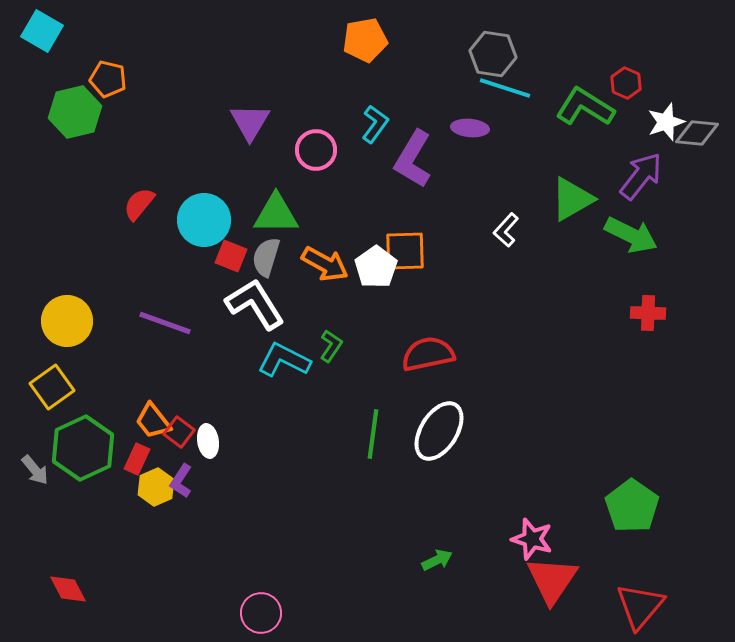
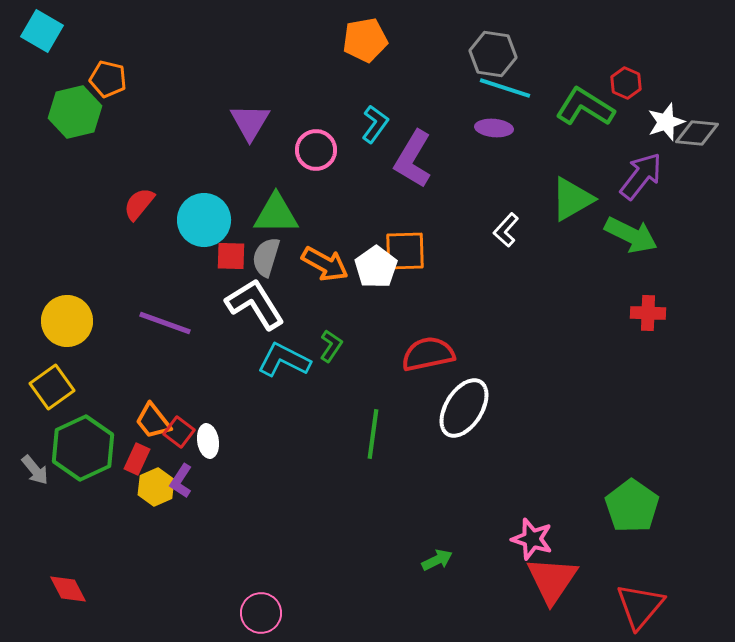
purple ellipse at (470, 128): moved 24 px right
red square at (231, 256): rotated 20 degrees counterclockwise
white ellipse at (439, 431): moved 25 px right, 23 px up
